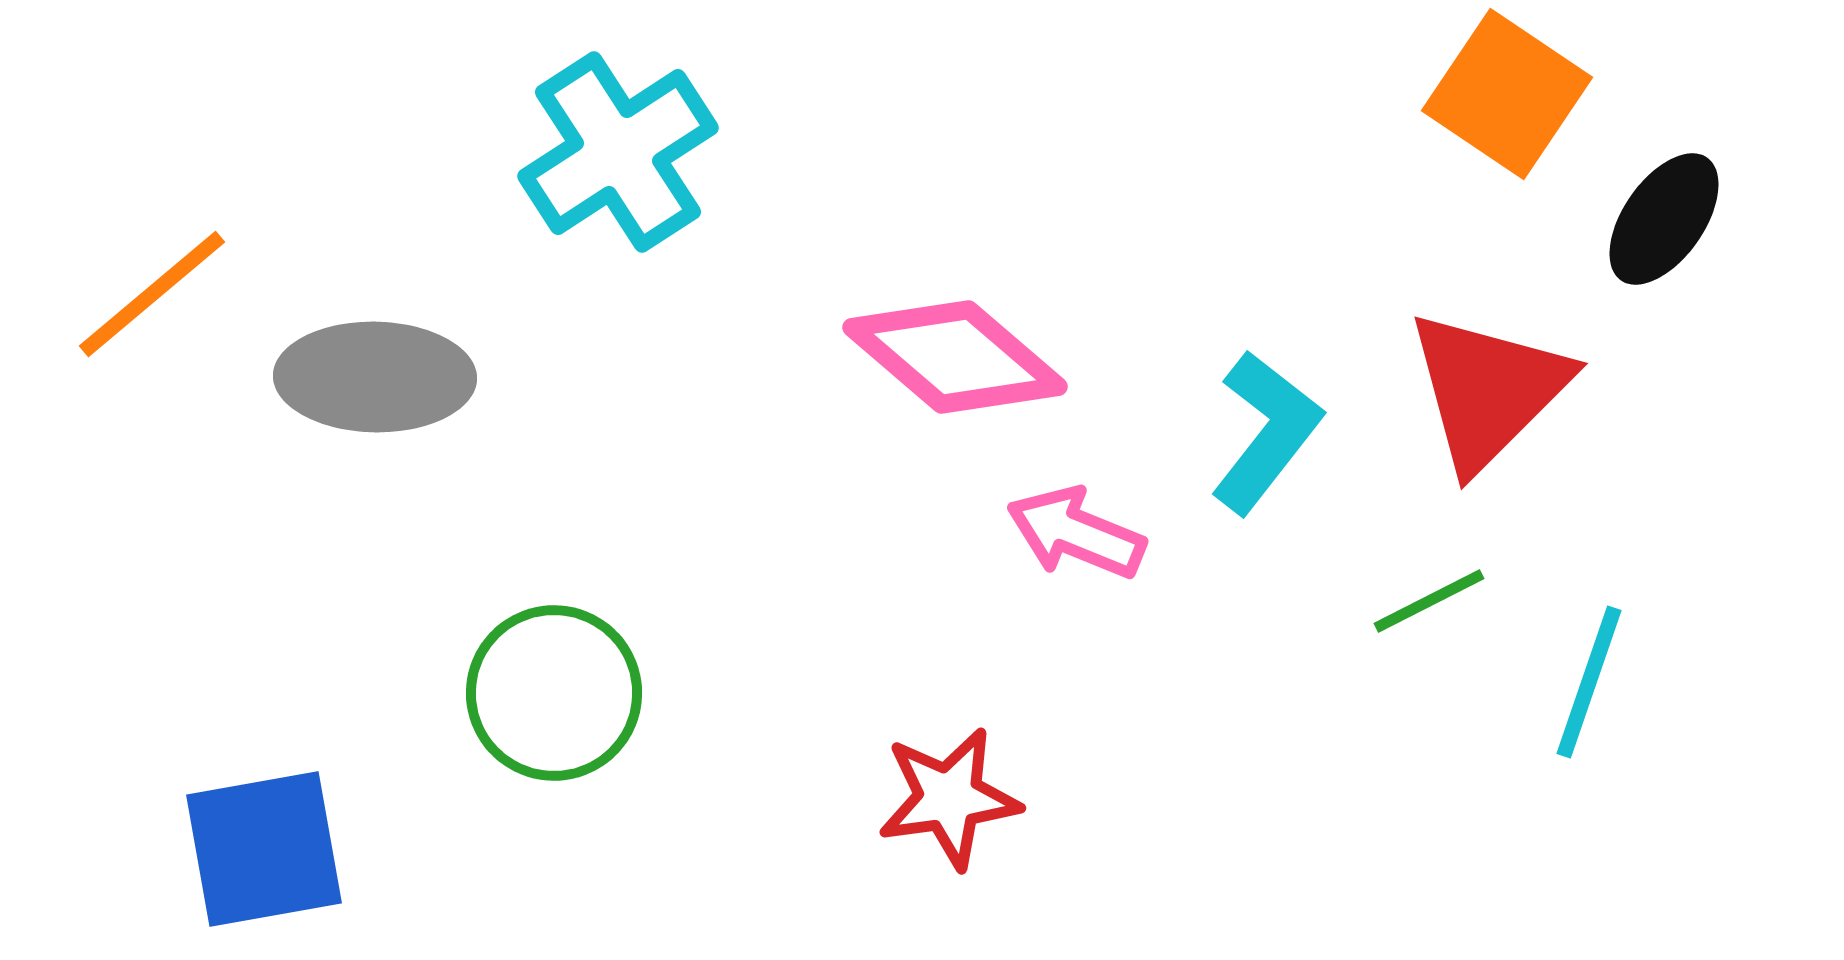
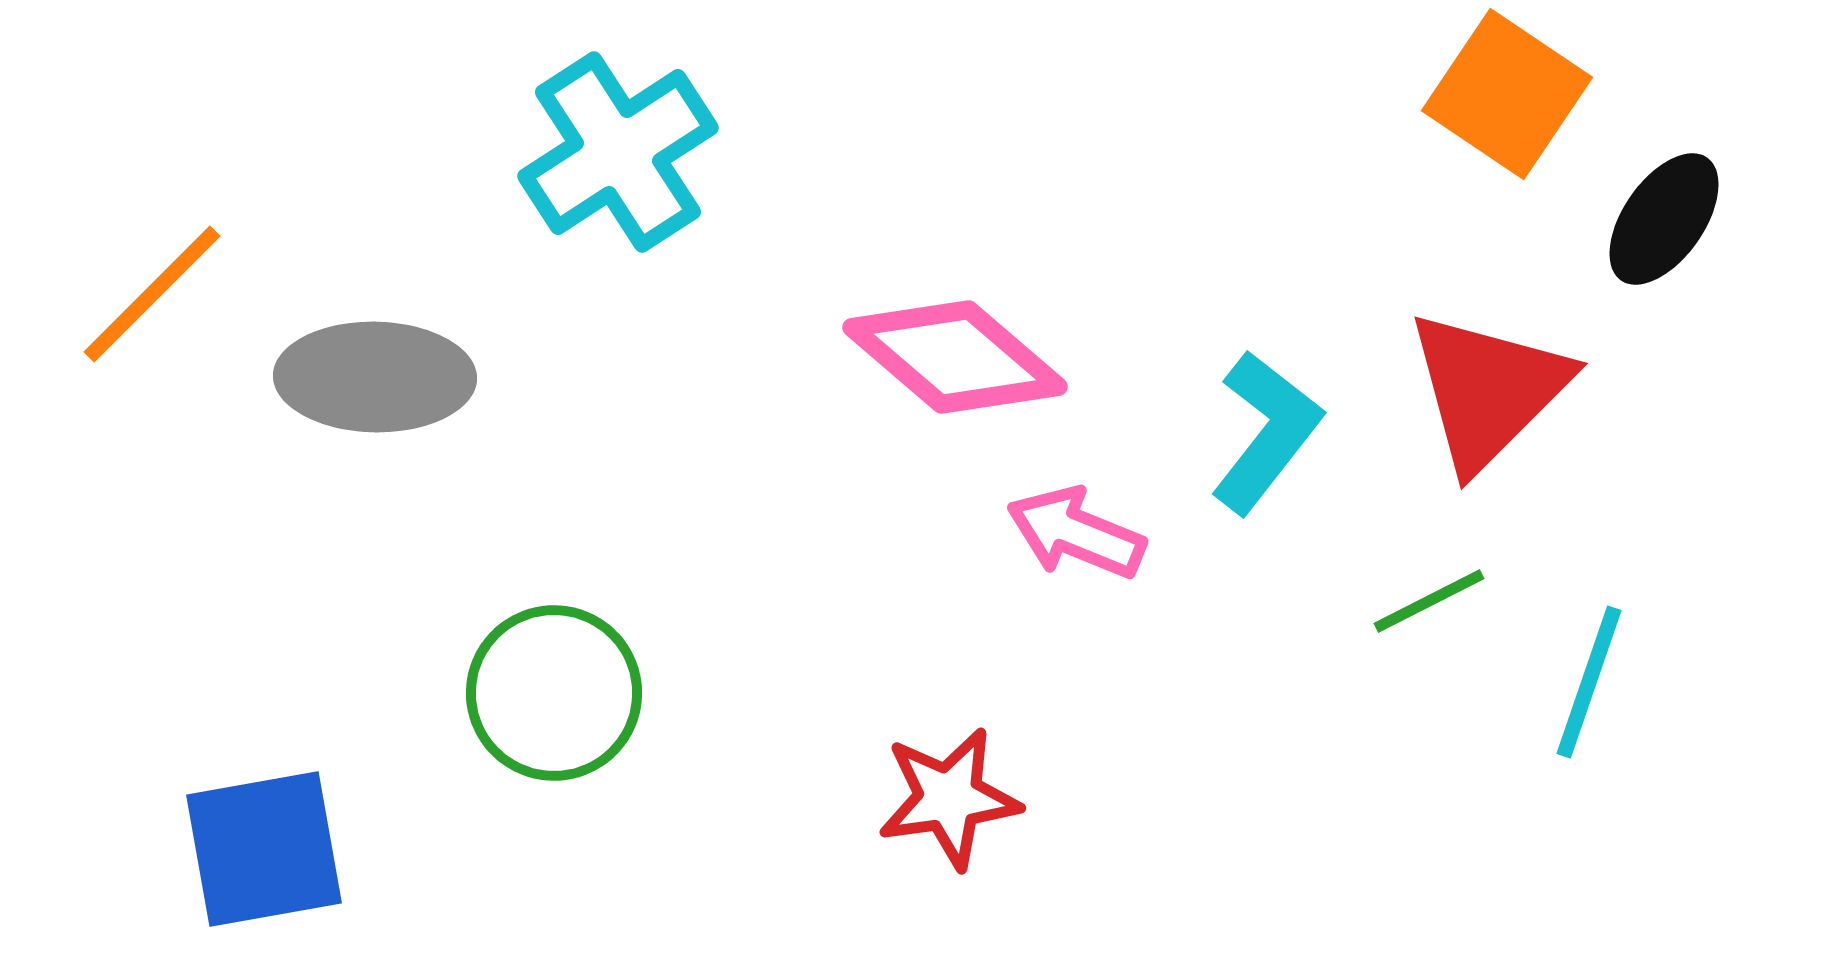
orange line: rotated 5 degrees counterclockwise
